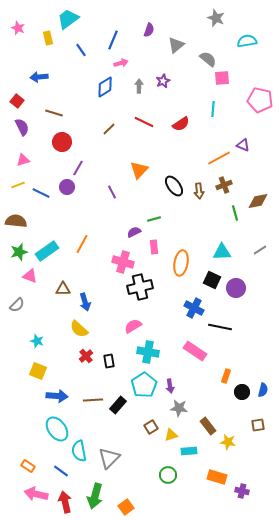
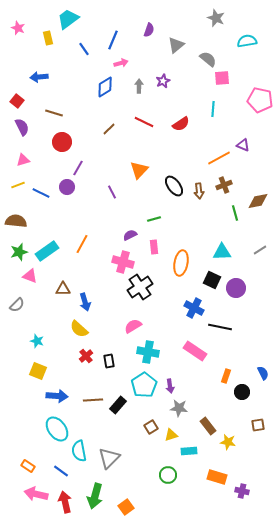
blue line at (81, 50): moved 3 px right, 1 px up
purple semicircle at (134, 232): moved 4 px left, 3 px down
black cross at (140, 287): rotated 20 degrees counterclockwise
blue semicircle at (263, 390): moved 17 px up; rotated 40 degrees counterclockwise
